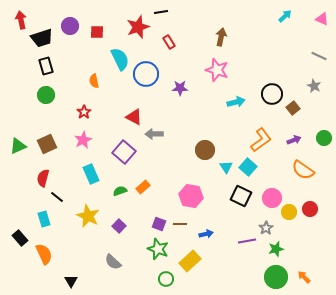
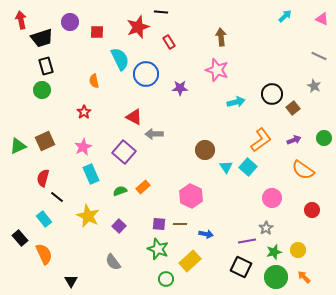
black line at (161, 12): rotated 16 degrees clockwise
purple circle at (70, 26): moved 4 px up
brown arrow at (221, 37): rotated 18 degrees counterclockwise
green circle at (46, 95): moved 4 px left, 5 px up
pink star at (83, 140): moved 7 px down
brown square at (47, 144): moved 2 px left, 3 px up
pink hexagon at (191, 196): rotated 15 degrees clockwise
black square at (241, 196): moved 71 px down
red circle at (310, 209): moved 2 px right, 1 px down
yellow circle at (289, 212): moved 9 px right, 38 px down
cyan rectangle at (44, 219): rotated 21 degrees counterclockwise
purple square at (159, 224): rotated 16 degrees counterclockwise
blue arrow at (206, 234): rotated 24 degrees clockwise
green star at (276, 249): moved 2 px left, 3 px down
gray semicircle at (113, 262): rotated 12 degrees clockwise
